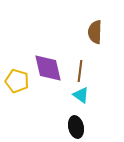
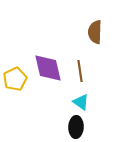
brown line: rotated 15 degrees counterclockwise
yellow pentagon: moved 2 px left, 2 px up; rotated 30 degrees clockwise
cyan triangle: moved 7 px down
black ellipse: rotated 15 degrees clockwise
